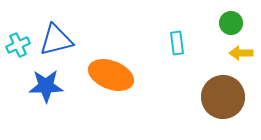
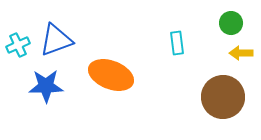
blue triangle: rotated 6 degrees counterclockwise
